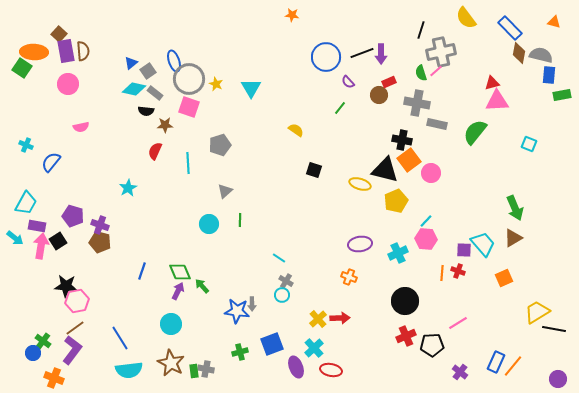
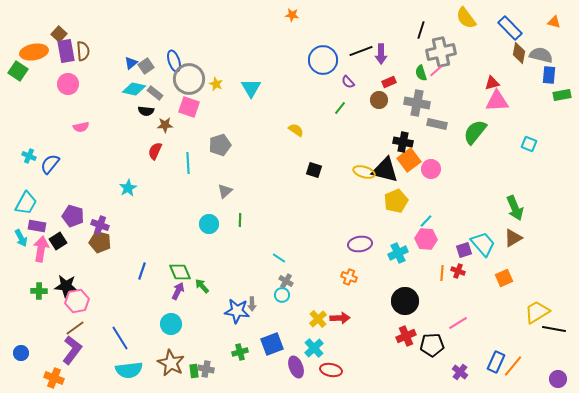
orange ellipse at (34, 52): rotated 12 degrees counterclockwise
black line at (362, 53): moved 1 px left, 2 px up
blue circle at (326, 57): moved 3 px left, 3 px down
green square at (22, 68): moved 4 px left, 3 px down
gray square at (148, 71): moved 2 px left, 5 px up
brown circle at (379, 95): moved 5 px down
black cross at (402, 140): moved 1 px right, 2 px down
cyan cross at (26, 145): moved 3 px right, 11 px down
blue semicircle at (51, 162): moved 1 px left, 2 px down
pink circle at (431, 173): moved 4 px up
yellow ellipse at (360, 184): moved 4 px right, 12 px up
cyan arrow at (15, 238): moved 6 px right; rotated 24 degrees clockwise
pink arrow at (41, 246): moved 3 px down
purple square at (464, 250): rotated 21 degrees counterclockwise
green cross at (43, 341): moved 4 px left, 50 px up; rotated 35 degrees counterclockwise
blue circle at (33, 353): moved 12 px left
